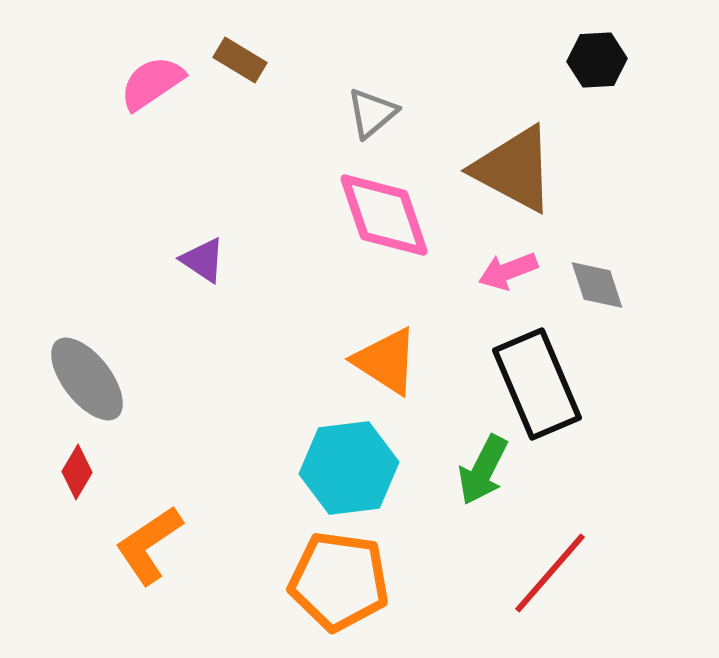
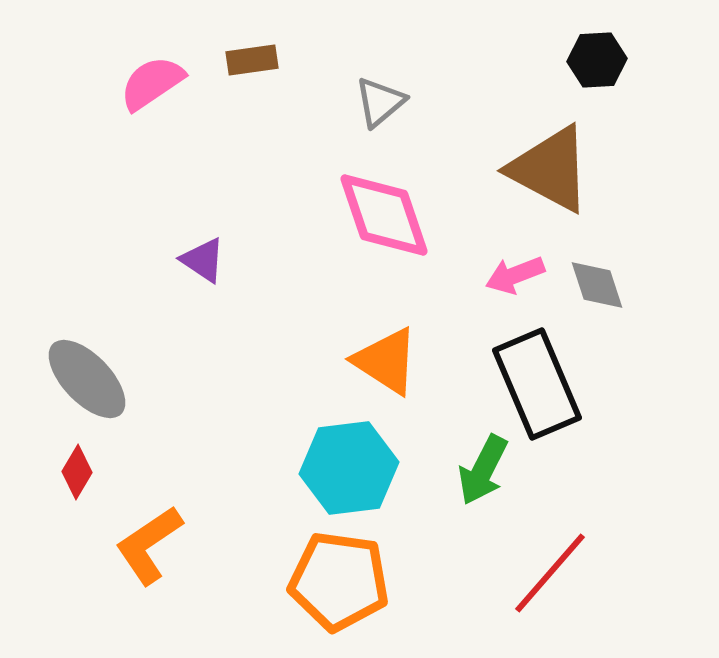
brown rectangle: moved 12 px right; rotated 39 degrees counterclockwise
gray triangle: moved 8 px right, 11 px up
brown triangle: moved 36 px right
pink arrow: moved 7 px right, 4 px down
gray ellipse: rotated 6 degrees counterclockwise
